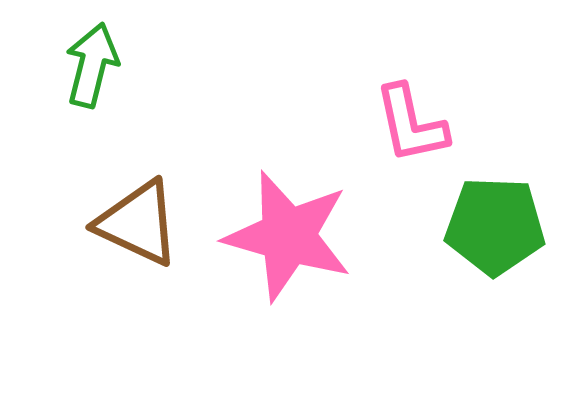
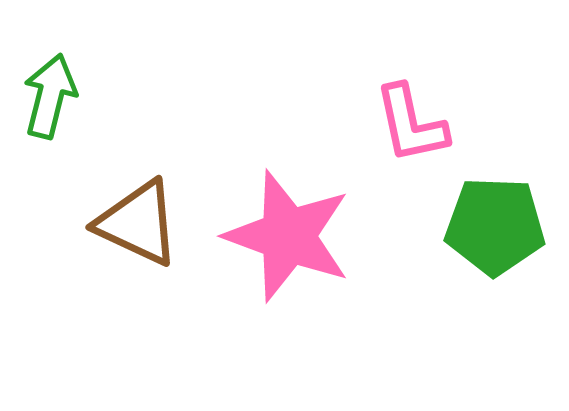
green arrow: moved 42 px left, 31 px down
pink star: rotated 4 degrees clockwise
